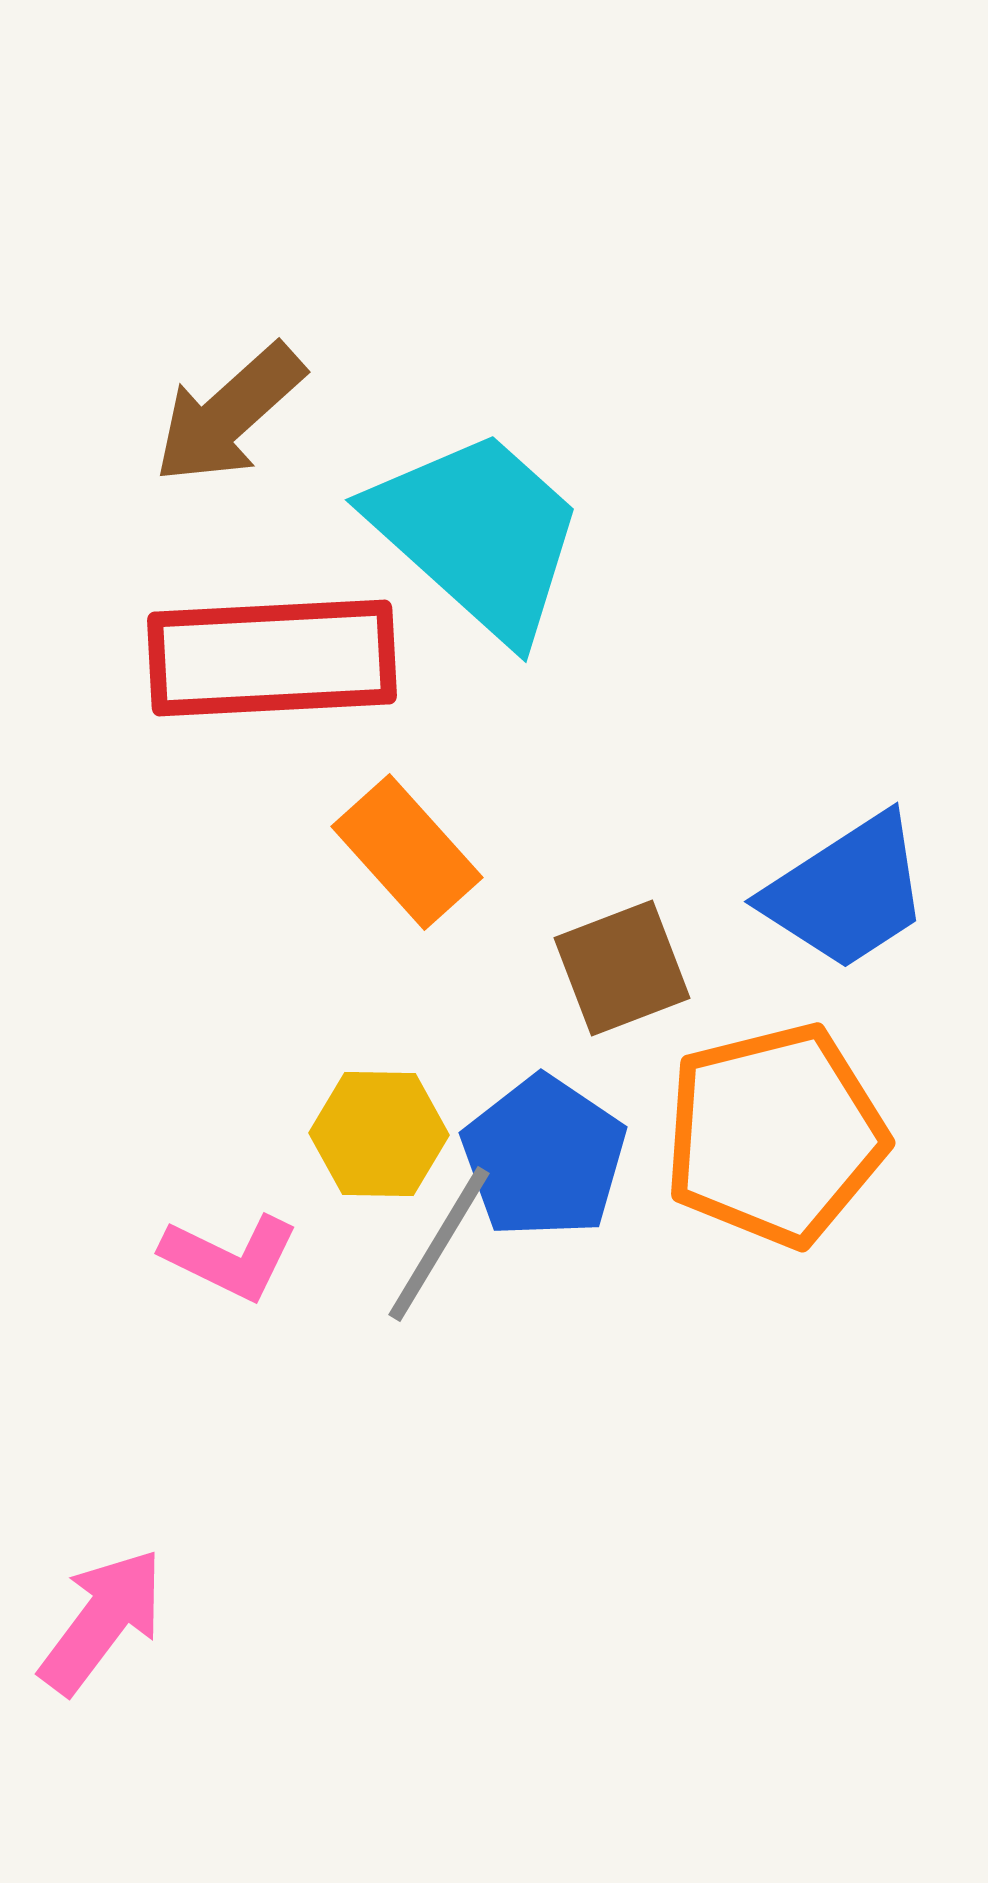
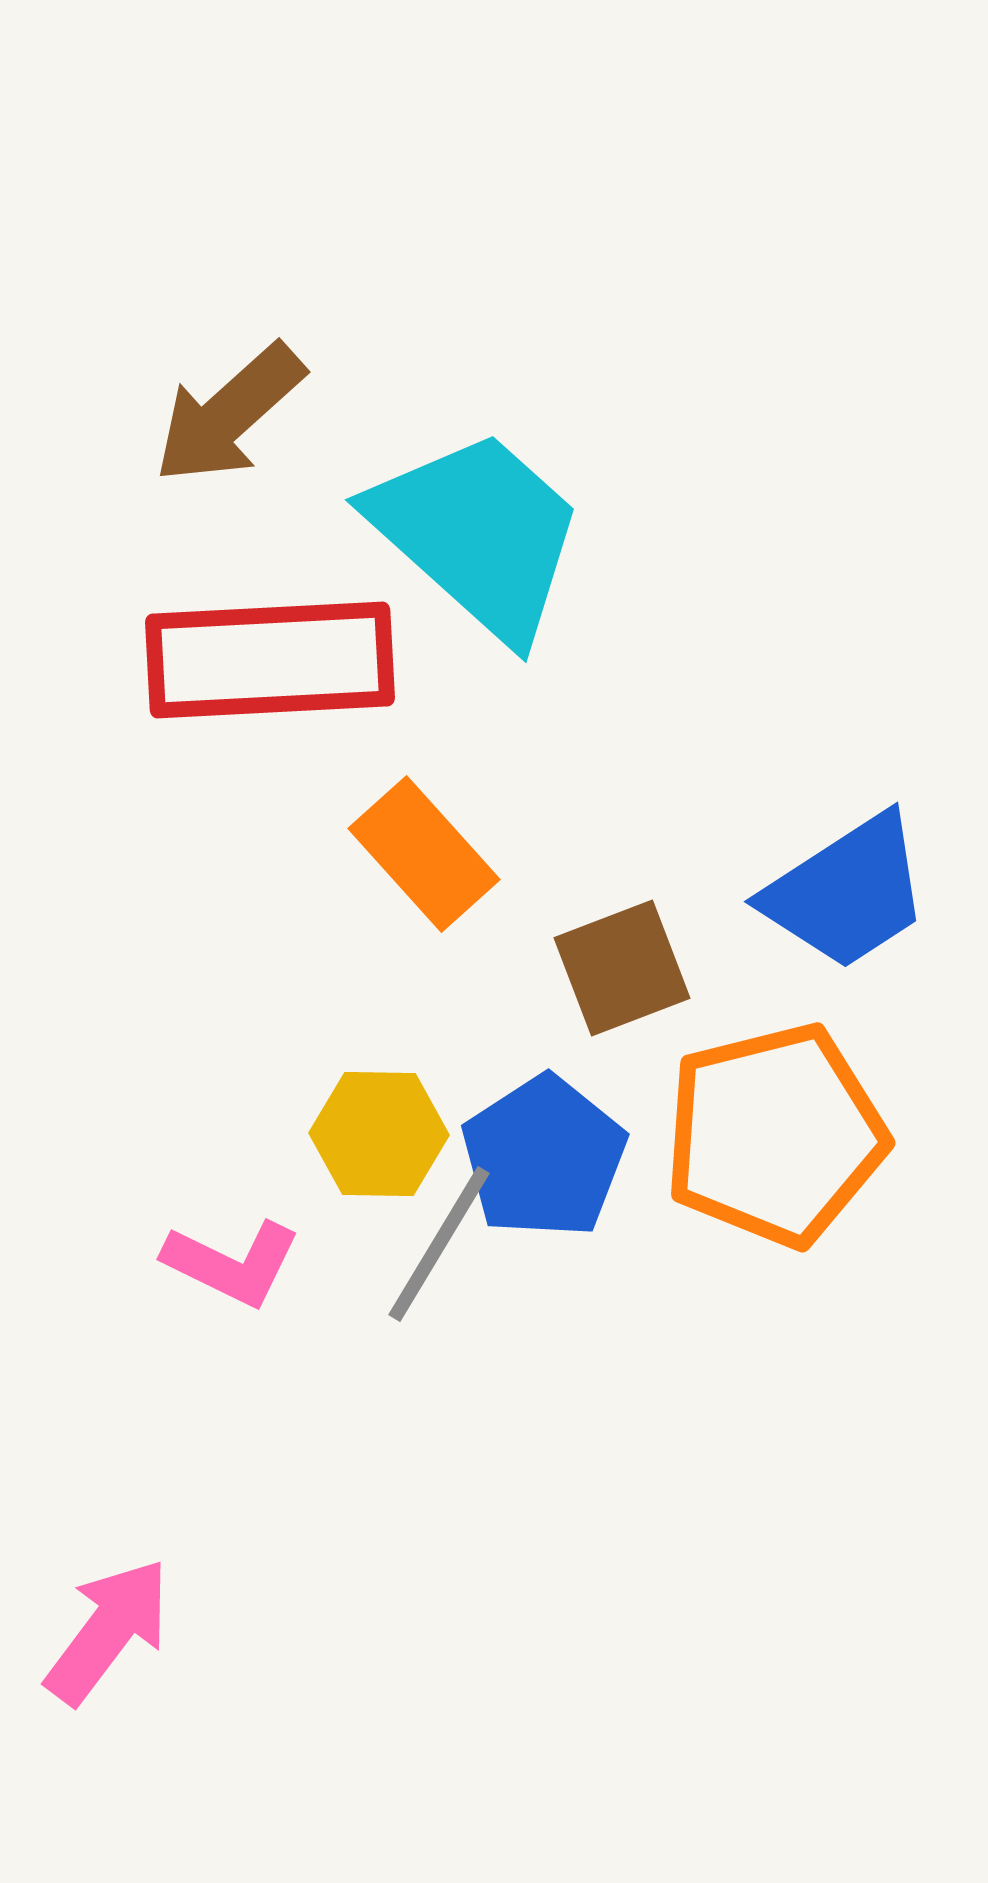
red rectangle: moved 2 px left, 2 px down
orange rectangle: moved 17 px right, 2 px down
blue pentagon: rotated 5 degrees clockwise
pink L-shape: moved 2 px right, 6 px down
pink arrow: moved 6 px right, 10 px down
